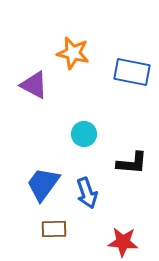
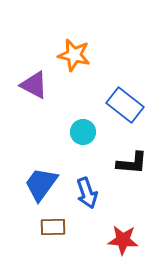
orange star: moved 1 px right, 2 px down
blue rectangle: moved 7 px left, 33 px down; rotated 27 degrees clockwise
cyan circle: moved 1 px left, 2 px up
blue trapezoid: moved 2 px left
brown rectangle: moved 1 px left, 2 px up
red star: moved 2 px up
